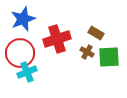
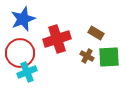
brown cross: moved 4 px down
